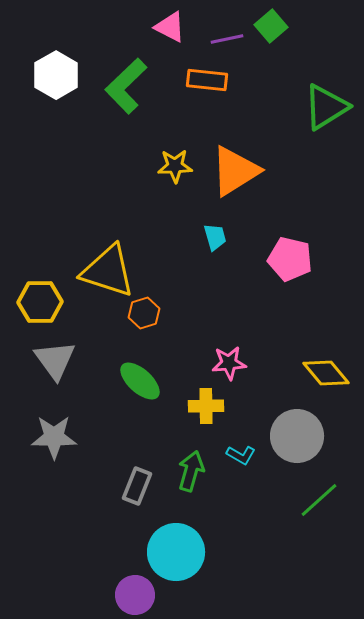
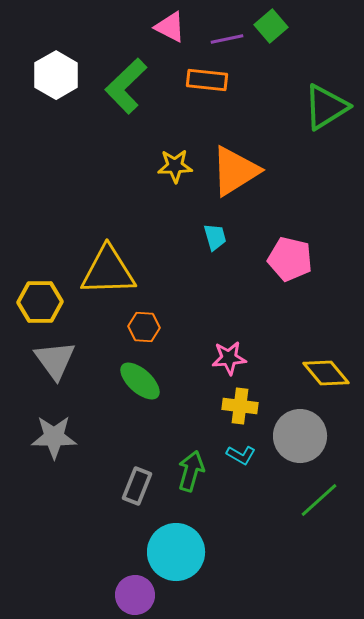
yellow triangle: rotated 20 degrees counterclockwise
orange hexagon: moved 14 px down; rotated 20 degrees clockwise
pink star: moved 5 px up
yellow cross: moved 34 px right; rotated 8 degrees clockwise
gray circle: moved 3 px right
